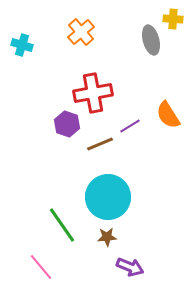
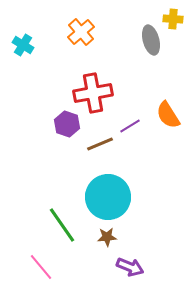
cyan cross: moved 1 px right; rotated 15 degrees clockwise
